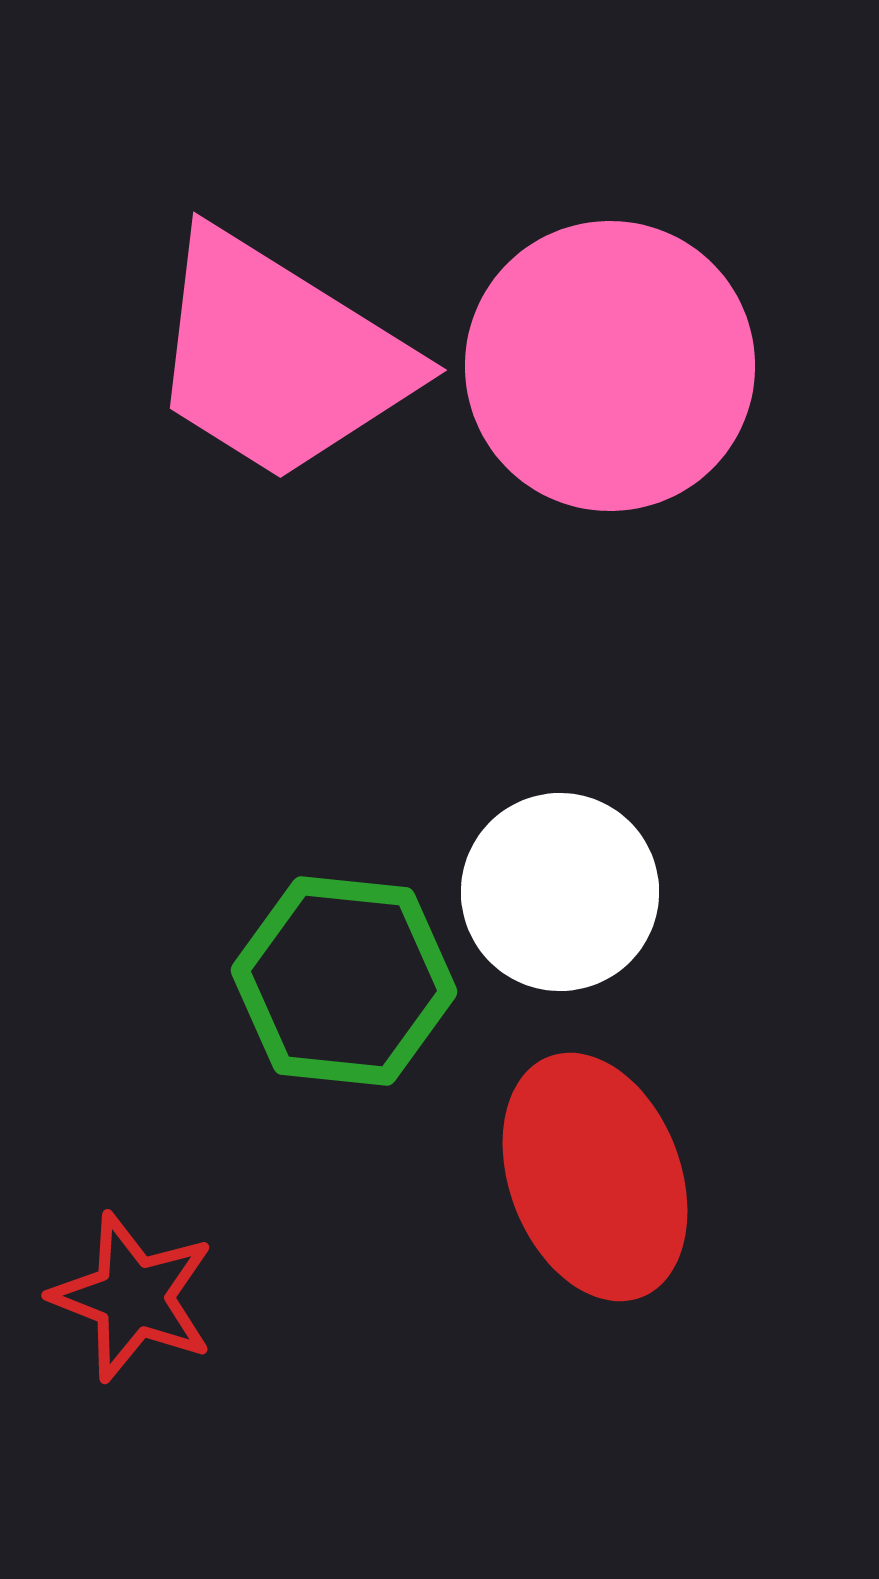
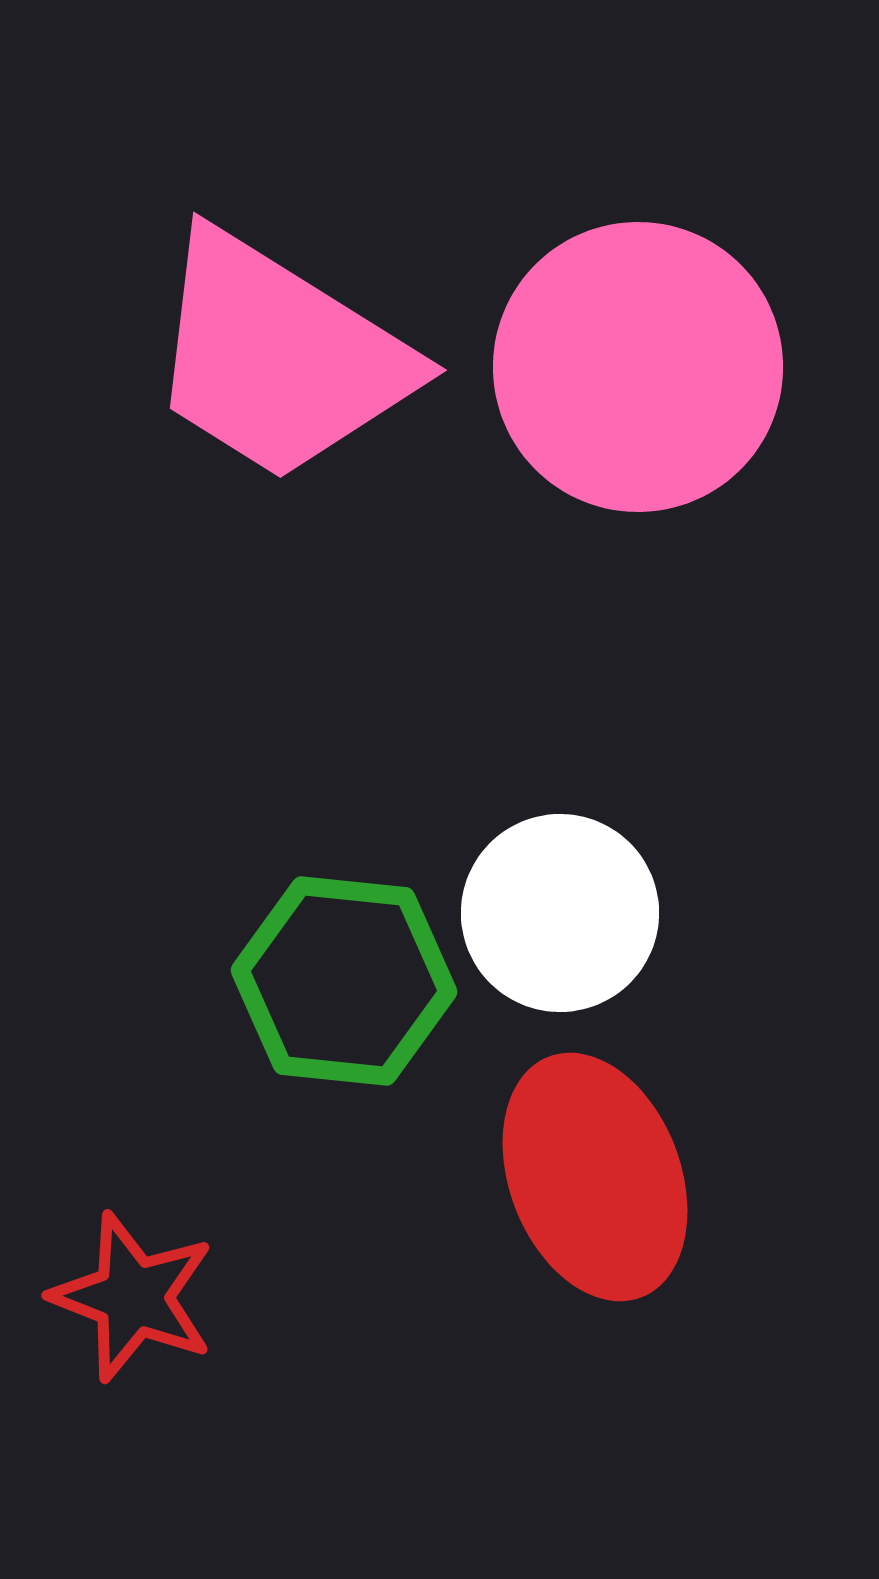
pink circle: moved 28 px right, 1 px down
white circle: moved 21 px down
